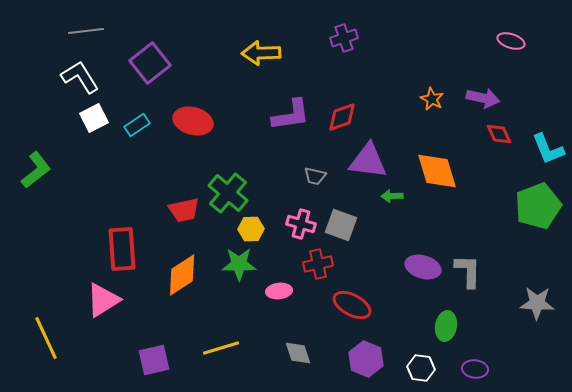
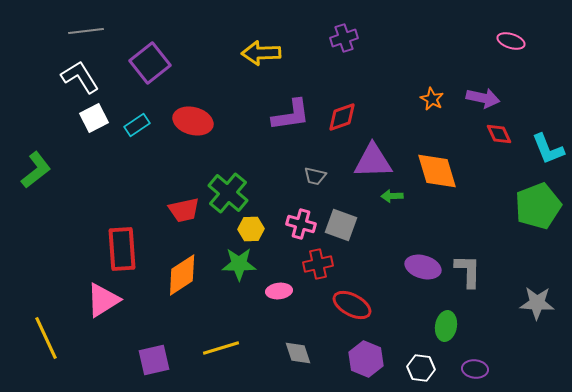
purple triangle at (368, 161): moved 5 px right; rotated 9 degrees counterclockwise
